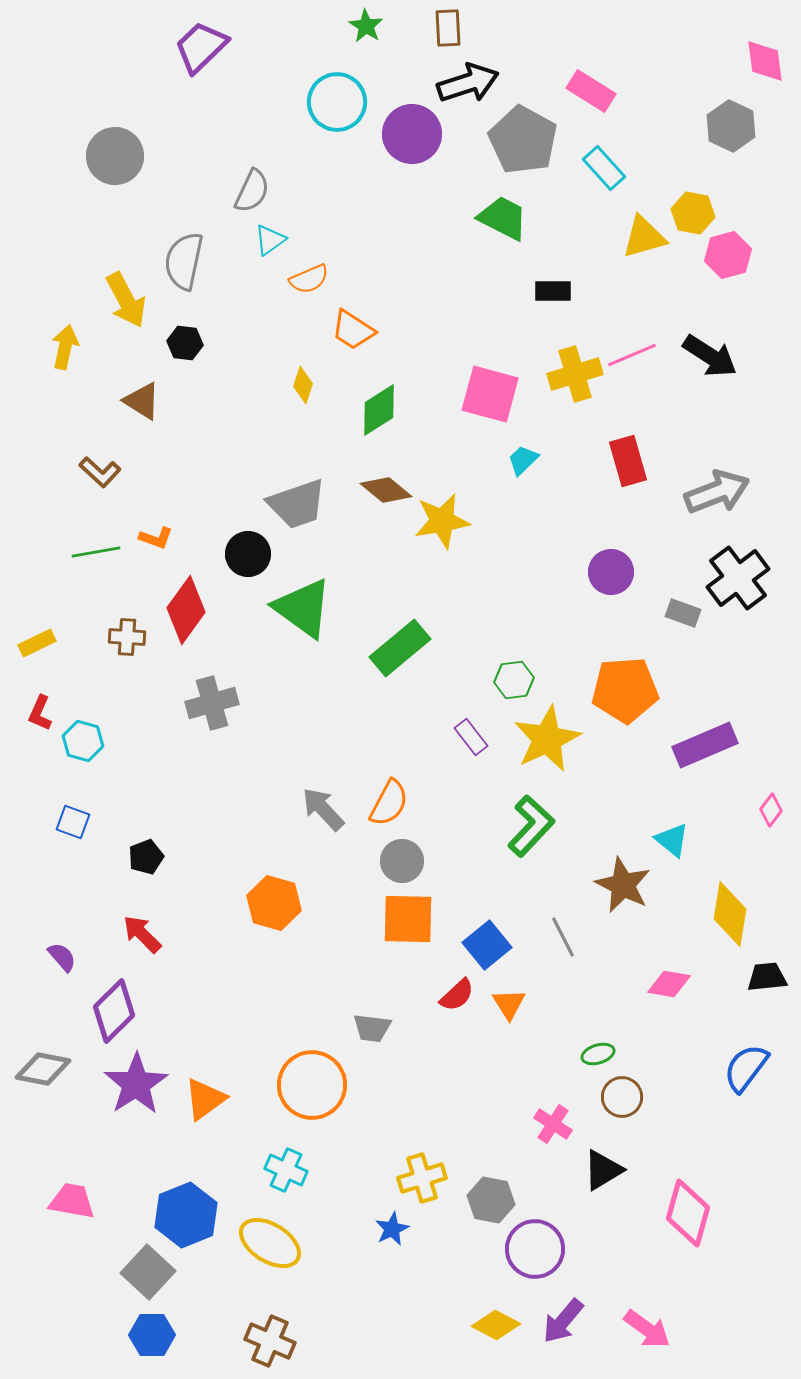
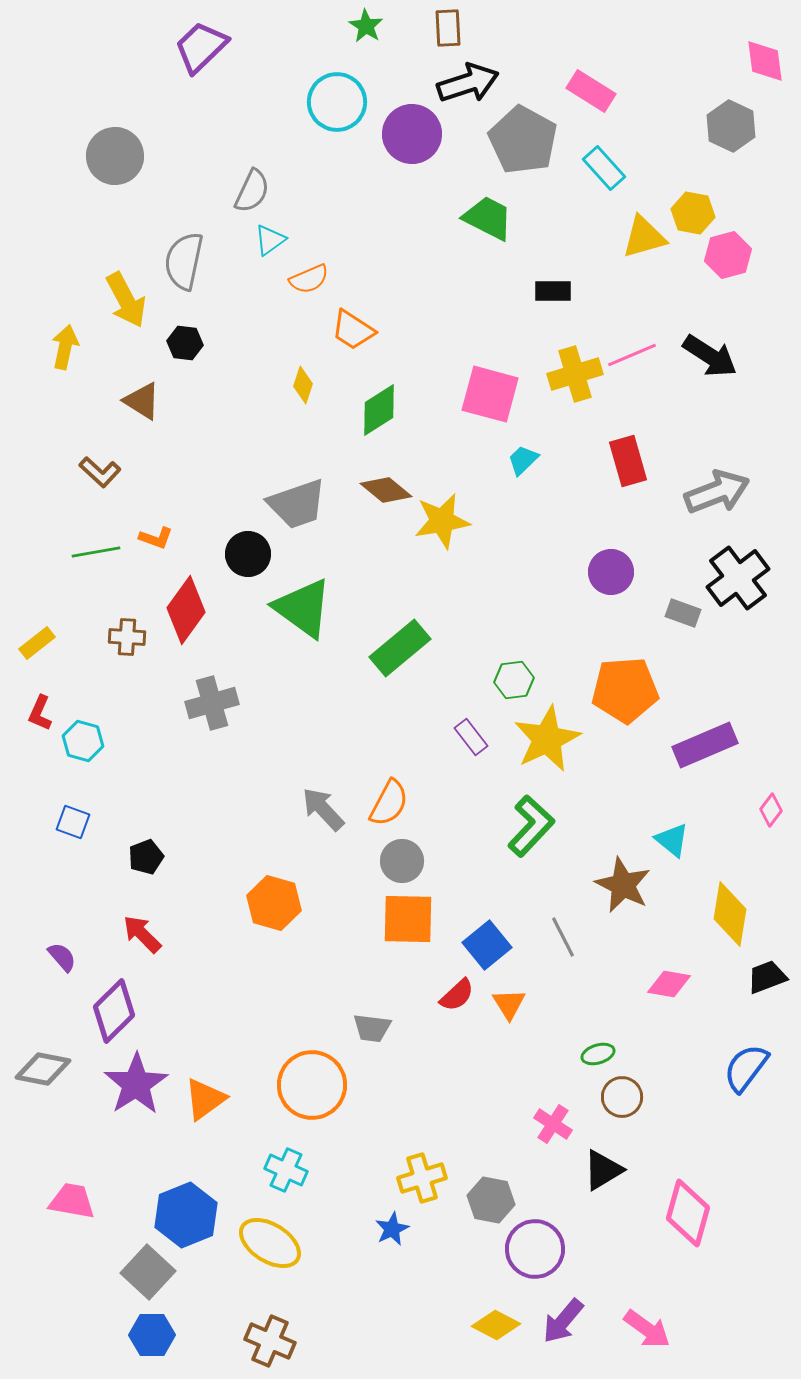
green trapezoid at (503, 218): moved 15 px left
yellow rectangle at (37, 643): rotated 12 degrees counterclockwise
black trapezoid at (767, 977): rotated 15 degrees counterclockwise
